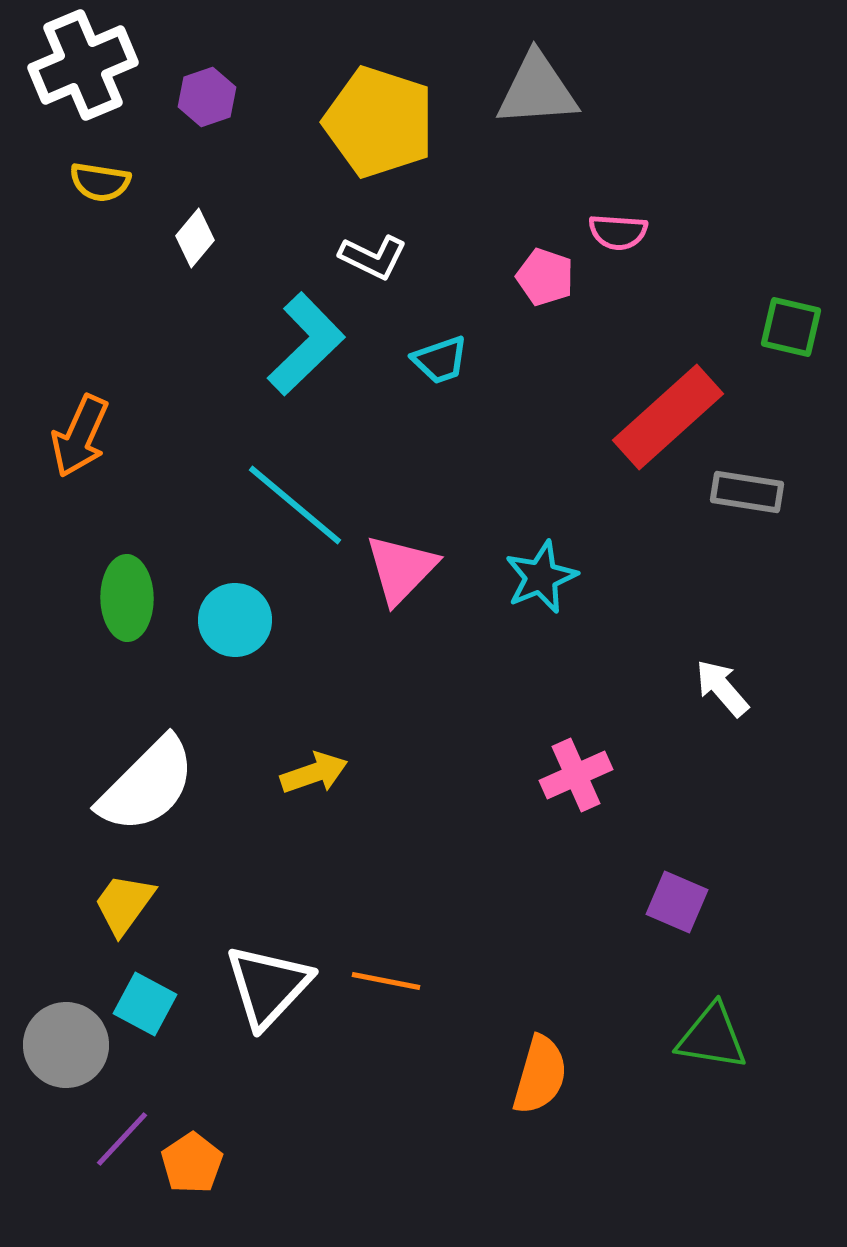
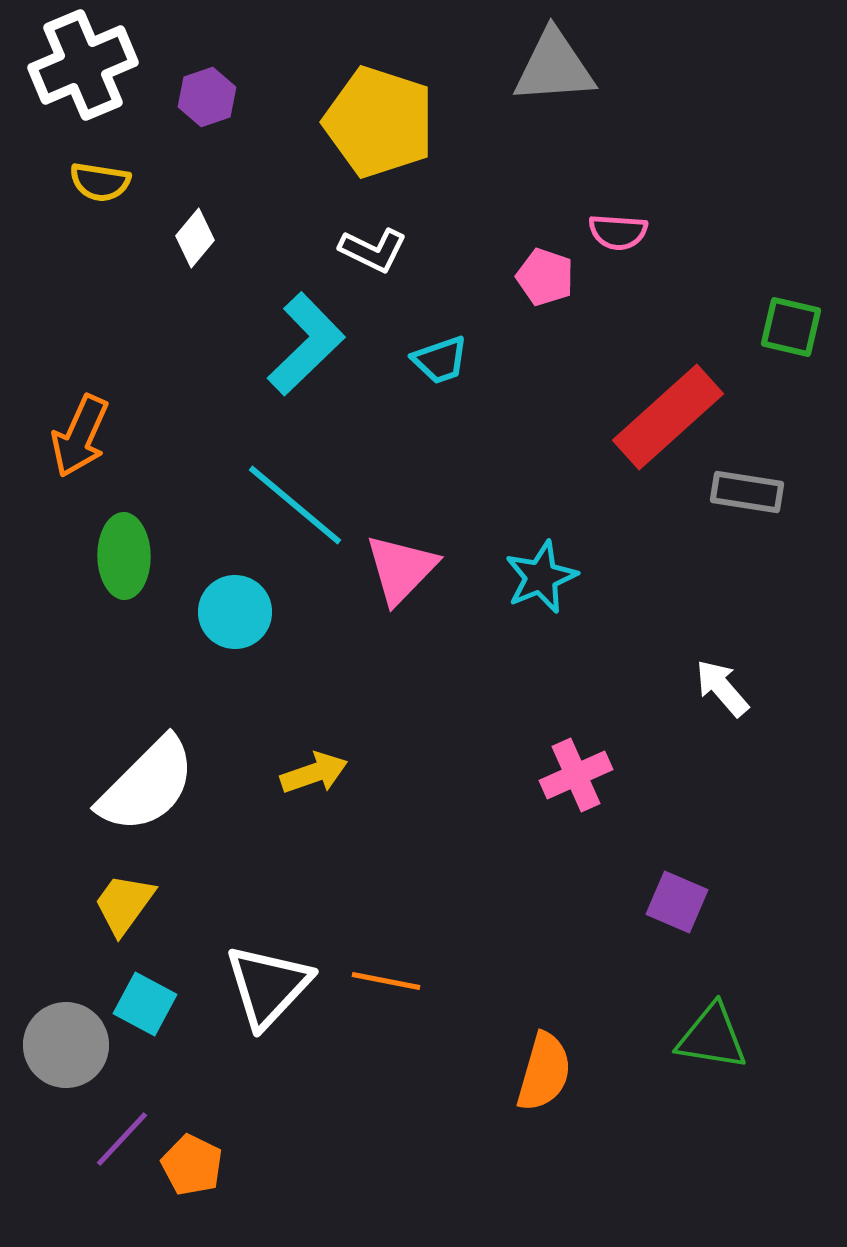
gray triangle: moved 17 px right, 23 px up
white L-shape: moved 7 px up
green ellipse: moved 3 px left, 42 px up
cyan circle: moved 8 px up
orange semicircle: moved 4 px right, 3 px up
orange pentagon: moved 2 px down; rotated 12 degrees counterclockwise
